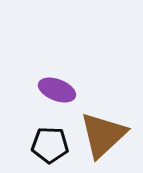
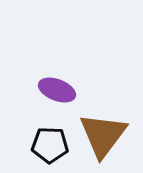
brown triangle: rotated 10 degrees counterclockwise
